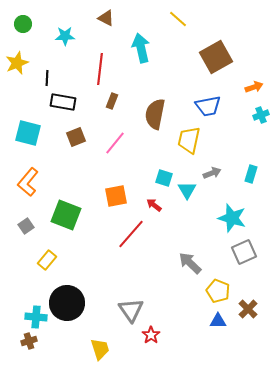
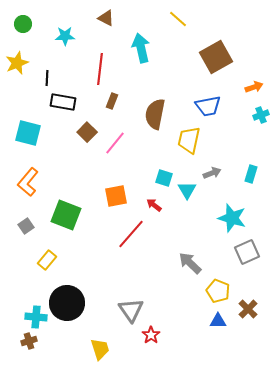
brown square at (76, 137): moved 11 px right, 5 px up; rotated 24 degrees counterclockwise
gray square at (244, 252): moved 3 px right
